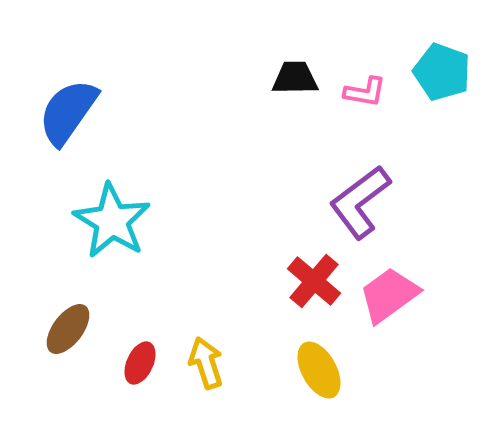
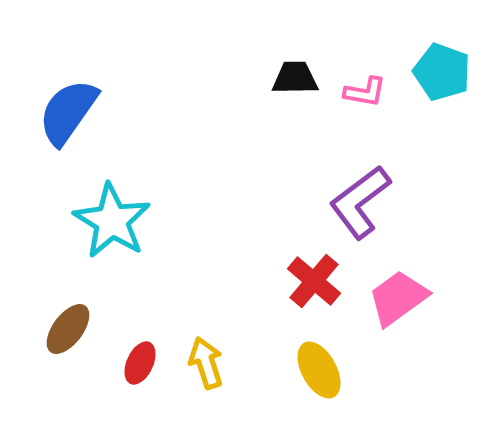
pink trapezoid: moved 9 px right, 3 px down
